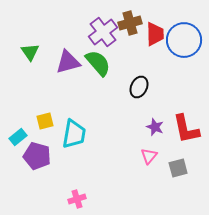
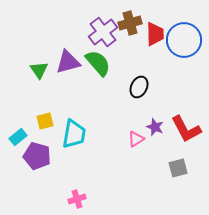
green triangle: moved 9 px right, 18 px down
red L-shape: rotated 16 degrees counterclockwise
pink triangle: moved 13 px left, 17 px up; rotated 18 degrees clockwise
